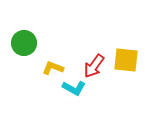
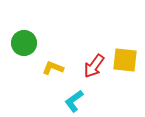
yellow square: moved 1 px left
cyan L-shape: moved 13 px down; rotated 115 degrees clockwise
